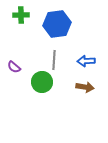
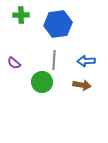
blue hexagon: moved 1 px right
purple semicircle: moved 4 px up
brown arrow: moved 3 px left, 2 px up
